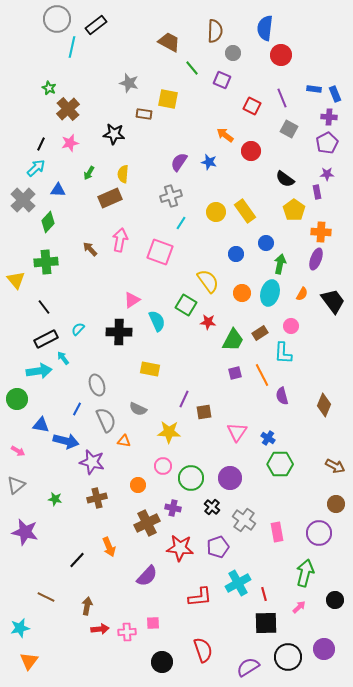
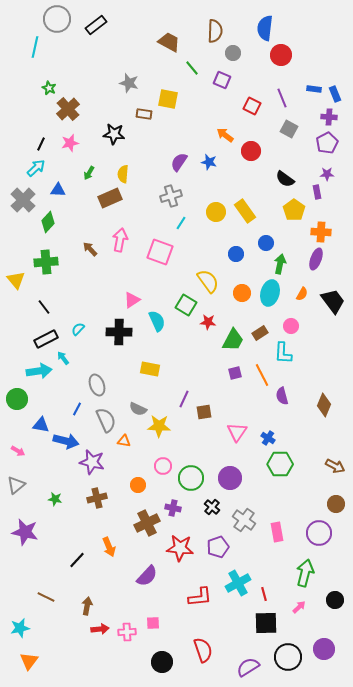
cyan line at (72, 47): moved 37 px left
yellow star at (169, 432): moved 10 px left, 6 px up
